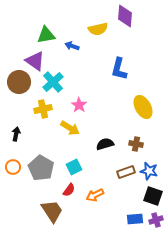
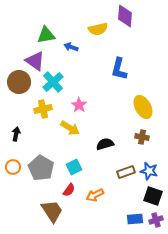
blue arrow: moved 1 px left, 1 px down
brown cross: moved 6 px right, 7 px up
